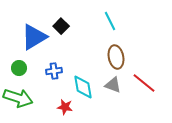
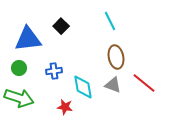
blue triangle: moved 6 px left, 2 px down; rotated 24 degrees clockwise
green arrow: moved 1 px right
